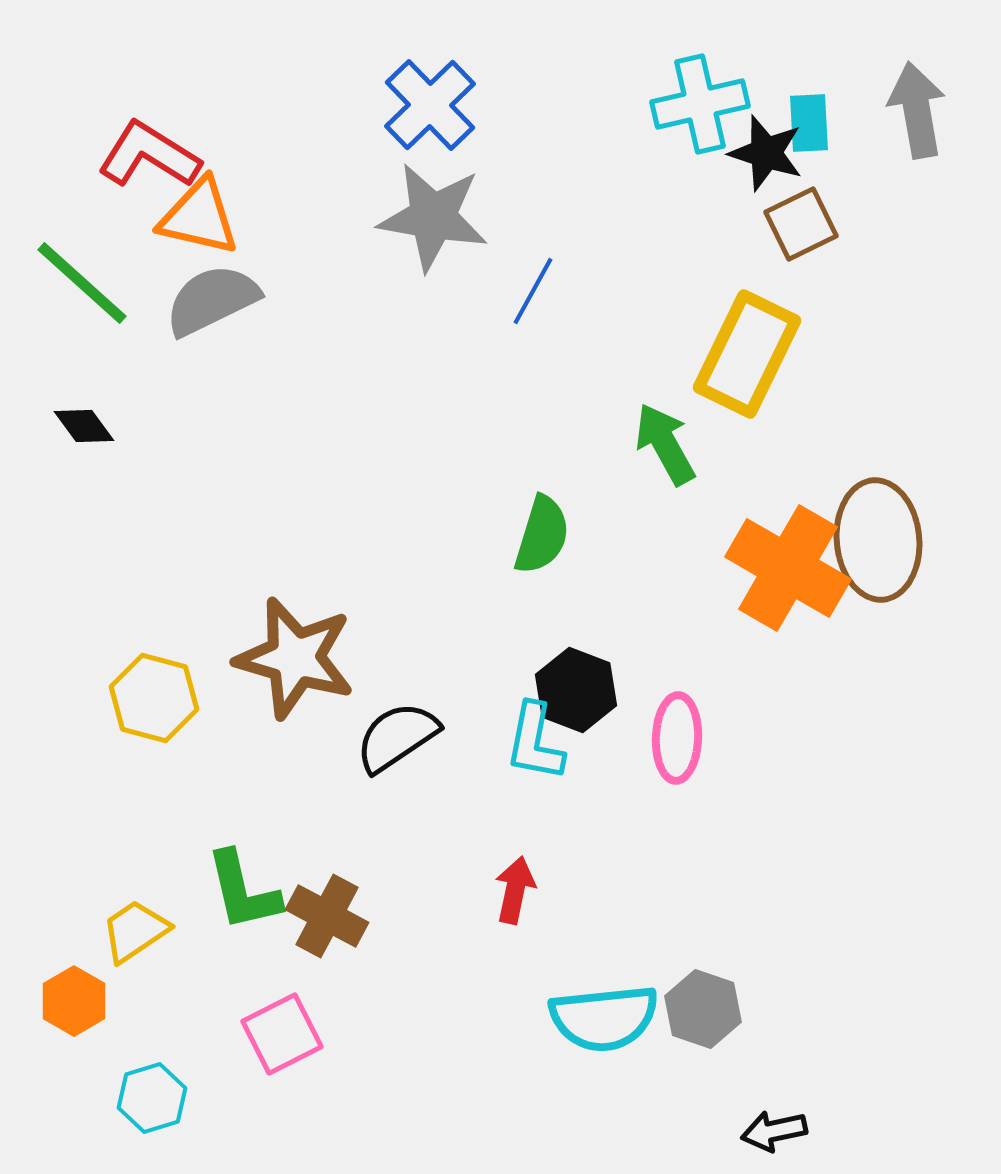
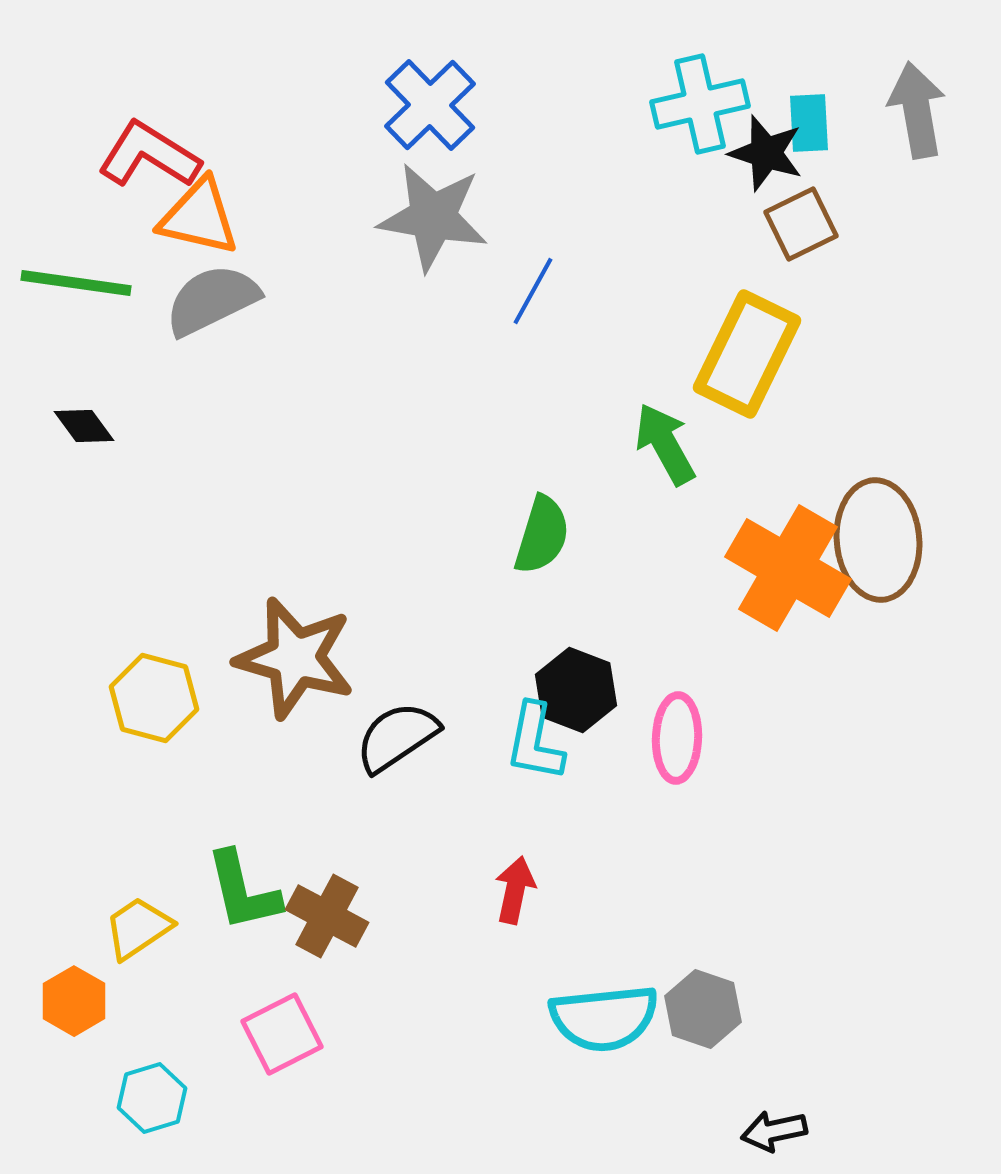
green line: moved 6 px left; rotated 34 degrees counterclockwise
yellow trapezoid: moved 3 px right, 3 px up
